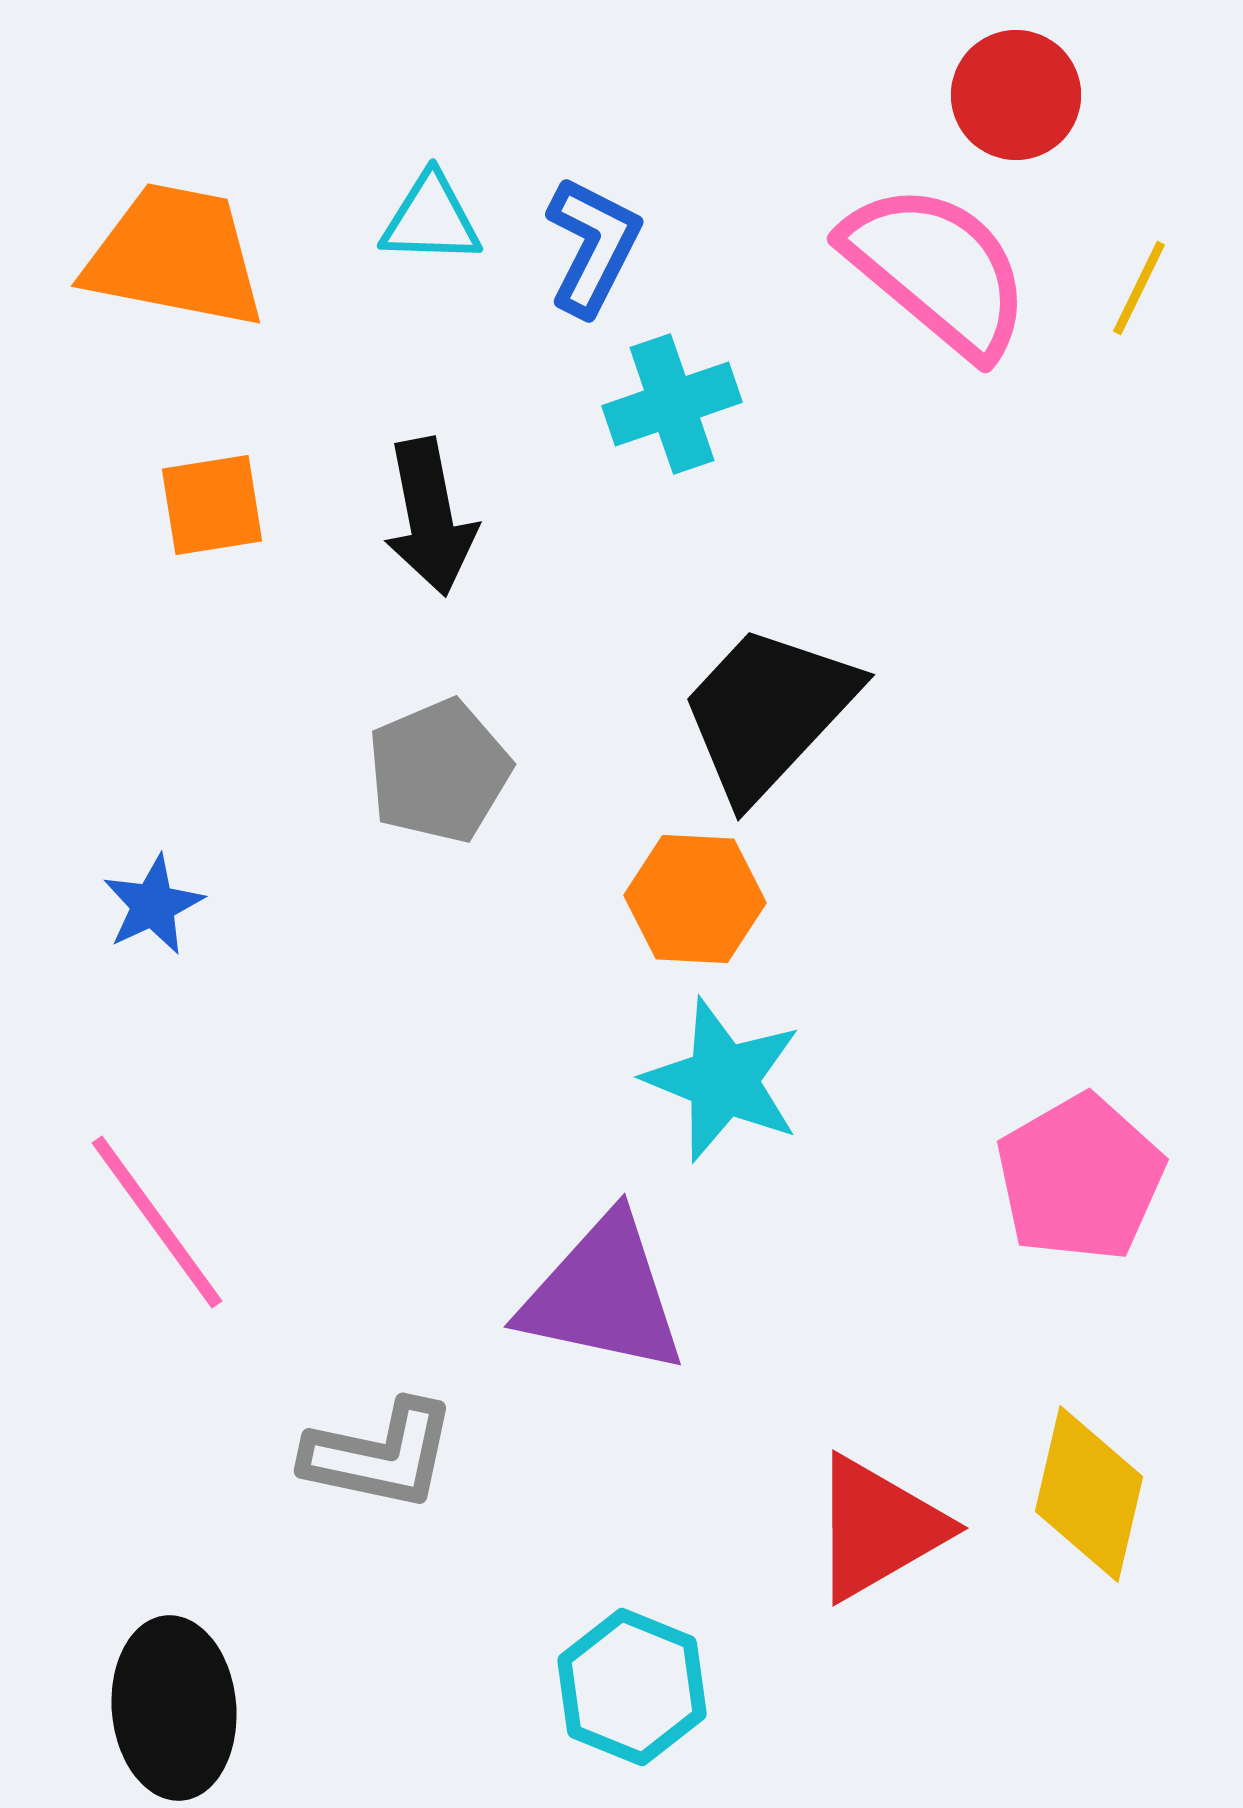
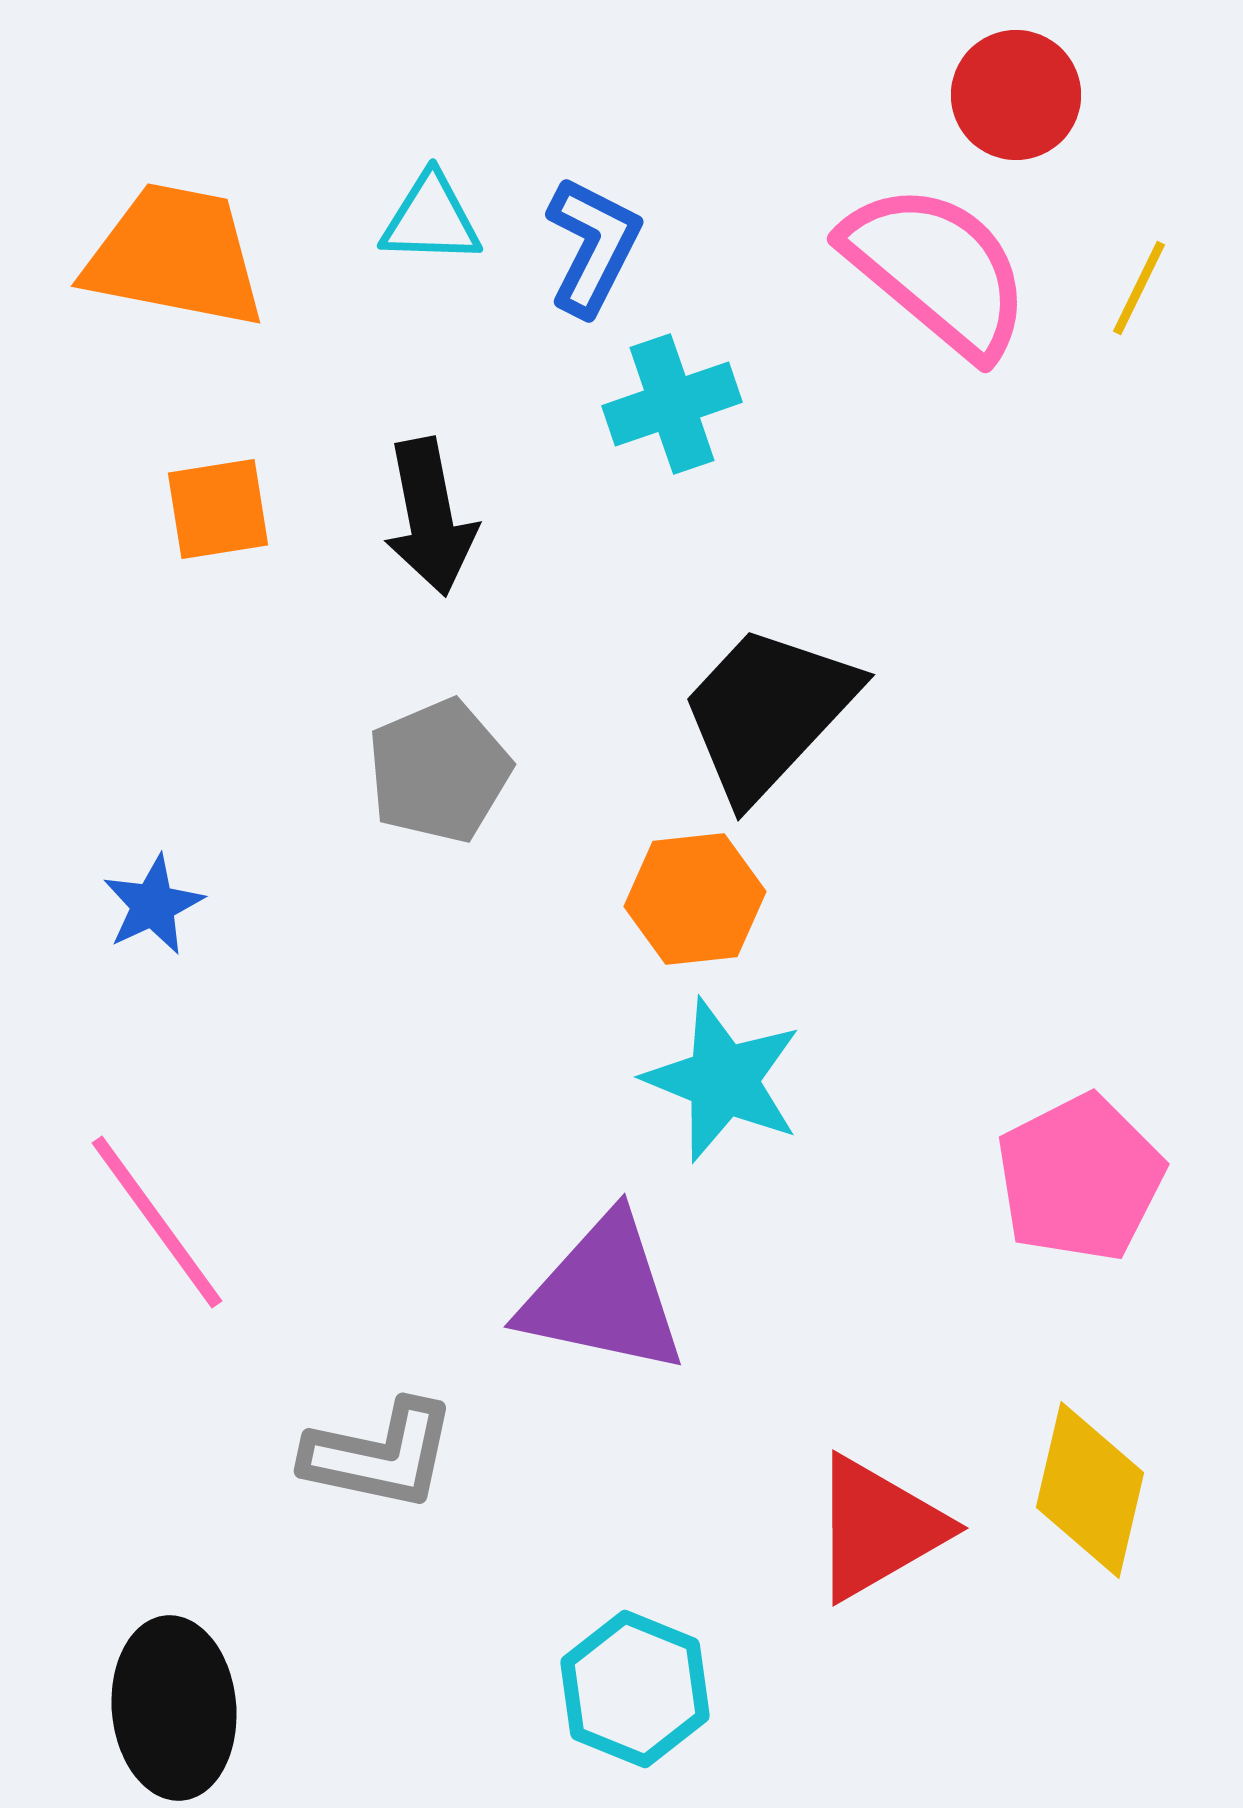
orange square: moved 6 px right, 4 px down
orange hexagon: rotated 9 degrees counterclockwise
pink pentagon: rotated 3 degrees clockwise
yellow diamond: moved 1 px right, 4 px up
cyan hexagon: moved 3 px right, 2 px down
